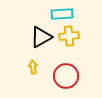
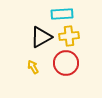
yellow arrow: rotated 24 degrees counterclockwise
red circle: moved 13 px up
